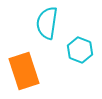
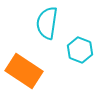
orange rectangle: rotated 39 degrees counterclockwise
